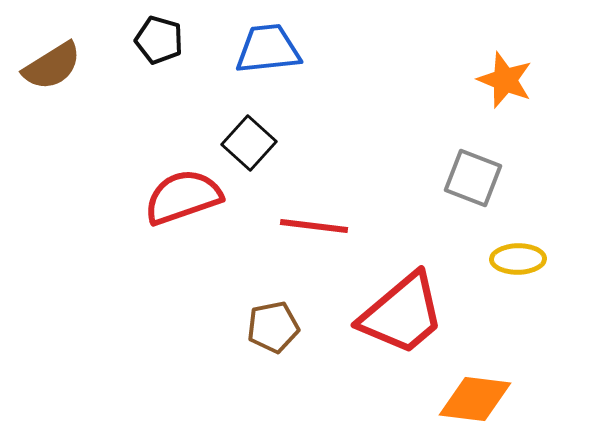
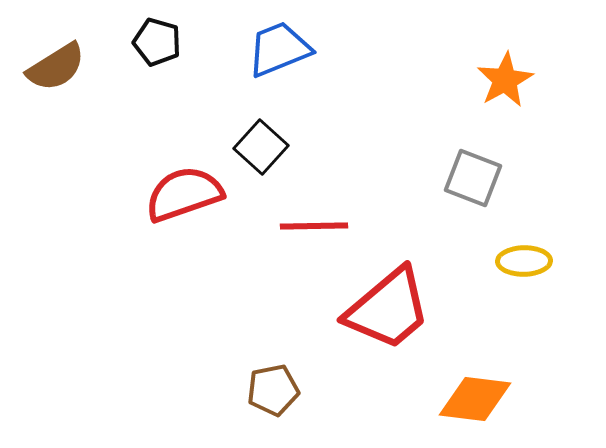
black pentagon: moved 2 px left, 2 px down
blue trapezoid: moved 11 px right; rotated 16 degrees counterclockwise
brown semicircle: moved 4 px right, 1 px down
orange star: rotated 22 degrees clockwise
black square: moved 12 px right, 4 px down
red semicircle: moved 1 px right, 3 px up
red line: rotated 8 degrees counterclockwise
yellow ellipse: moved 6 px right, 2 px down
red trapezoid: moved 14 px left, 5 px up
brown pentagon: moved 63 px down
